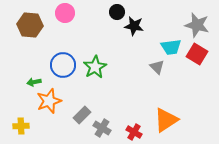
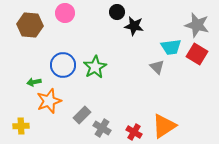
orange triangle: moved 2 px left, 6 px down
